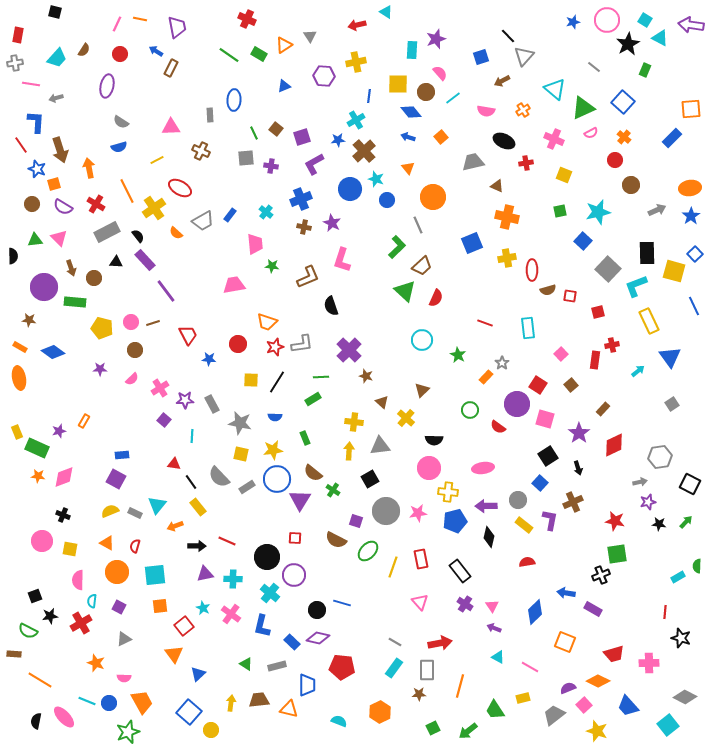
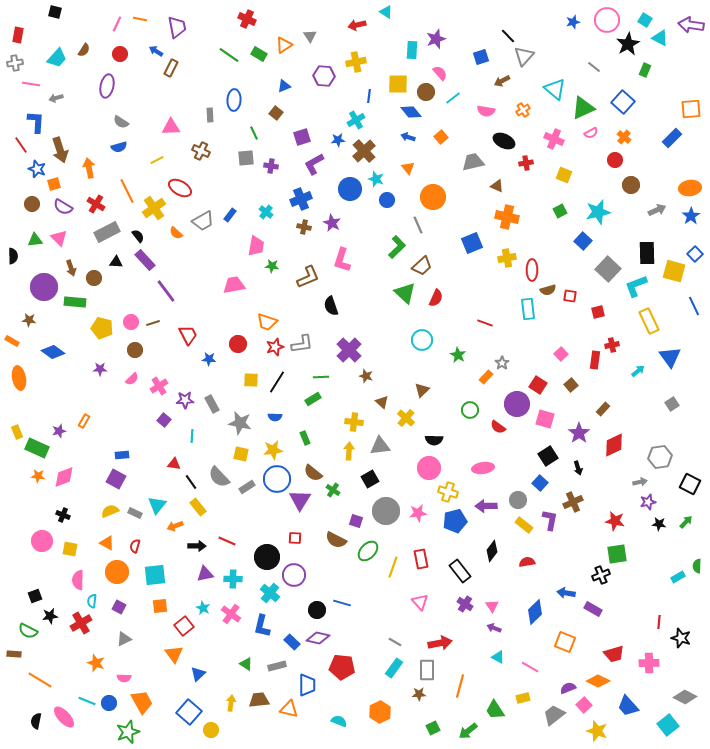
brown square at (276, 129): moved 16 px up
green square at (560, 211): rotated 16 degrees counterclockwise
pink trapezoid at (255, 244): moved 1 px right, 2 px down; rotated 15 degrees clockwise
green triangle at (405, 291): moved 2 px down
cyan rectangle at (528, 328): moved 19 px up
orange rectangle at (20, 347): moved 8 px left, 6 px up
pink cross at (160, 388): moved 1 px left, 2 px up
yellow cross at (448, 492): rotated 12 degrees clockwise
black diamond at (489, 537): moved 3 px right, 14 px down; rotated 25 degrees clockwise
red line at (665, 612): moved 6 px left, 10 px down
